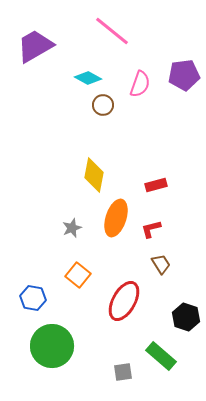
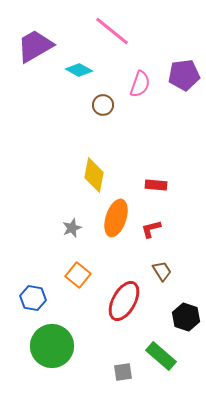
cyan diamond: moved 9 px left, 8 px up
red rectangle: rotated 20 degrees clockwise
brown trapezoid: moved 1 px right, 7 px down
